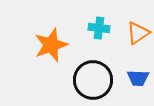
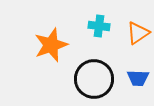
cyan cross: moved 2 px up
black circle: moved 1 px right, 1 px up
